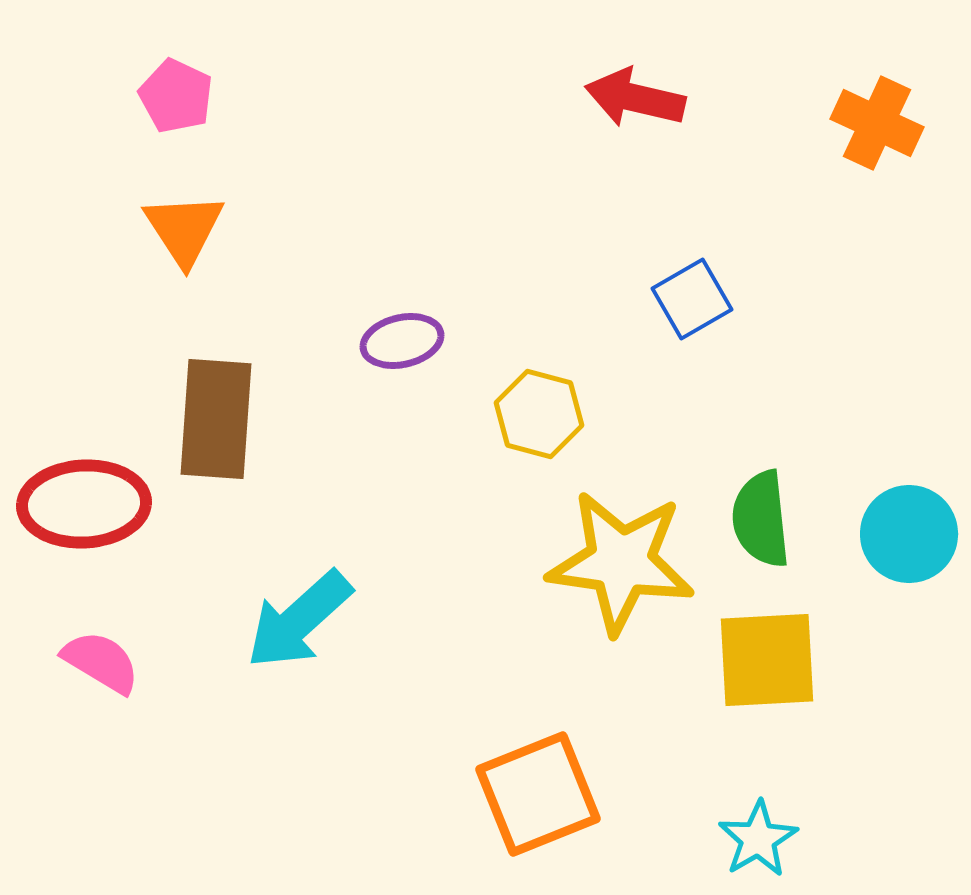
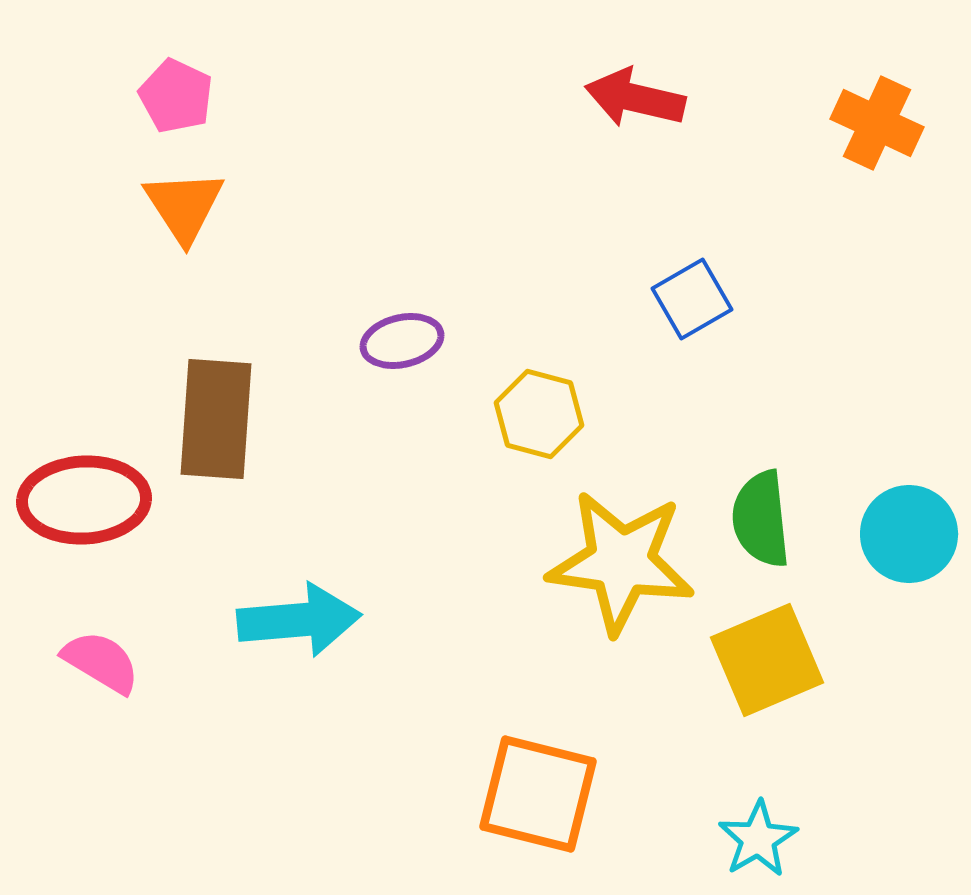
orange triangle: moved 23 px up
red ellipse: moved 4 px up
cyan arrow: rotated 143 degrees counterclockwise
yellow square: rotated 20 degrees counterclockwise
orange square: rotated 36 degrees clockwise
